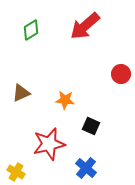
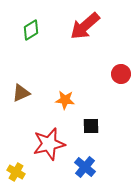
black square: rotated 24 degrees counterclockwise
blue cross: moved 1 px left, 1 px up
